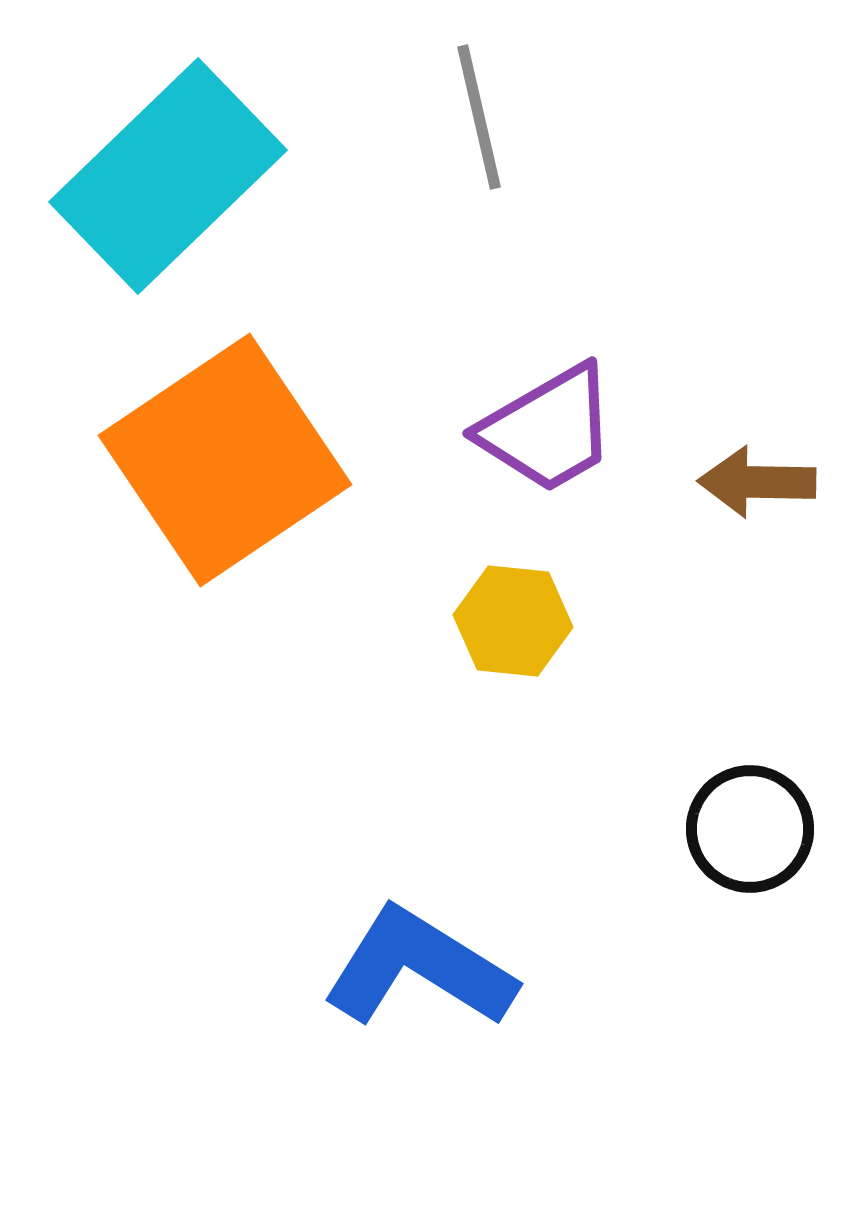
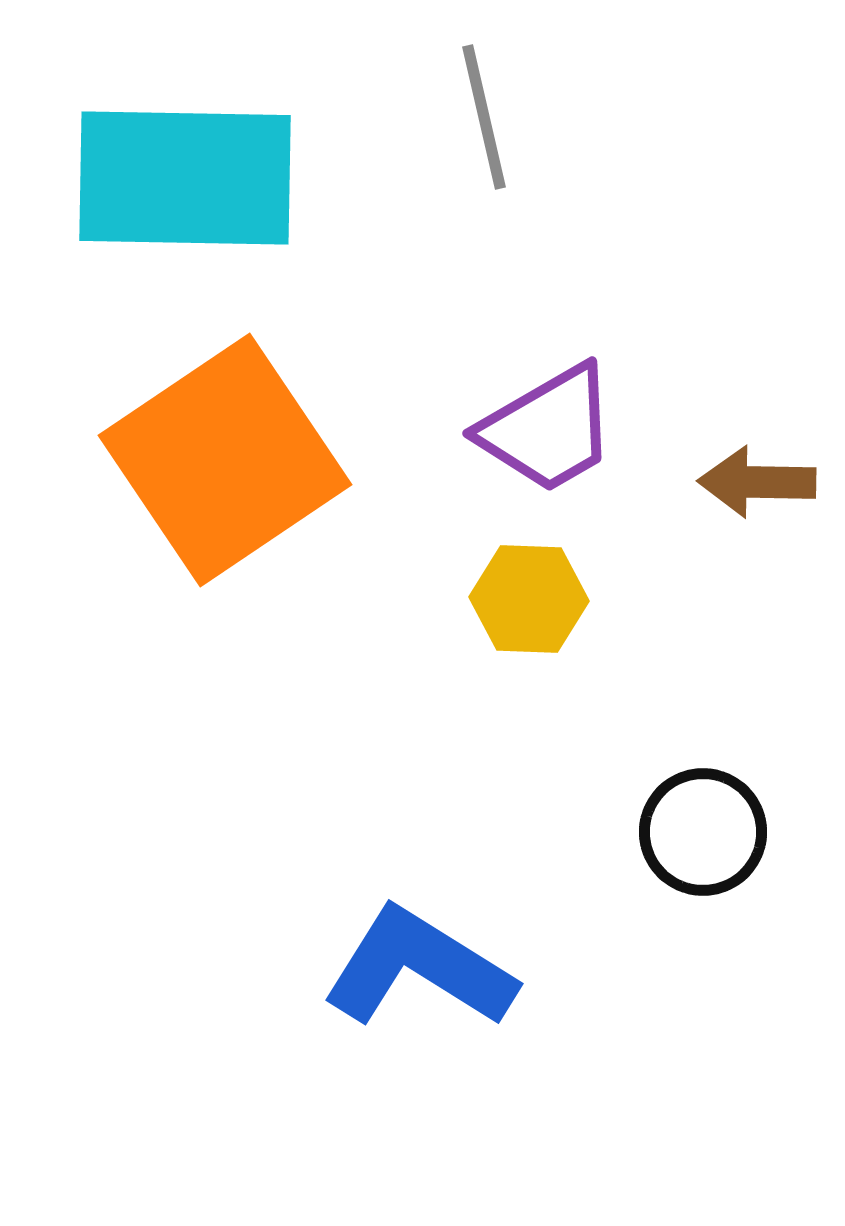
gray line: moved 5 px right
cyan rectangle: moved 17 px right, 2 px down; rotated 45 degrees clockwise
yellow hexagon: moved 16 px right, 22 px up; rotated 4 degrees counterclockwise
black circle: moved 47 px left, 3 px down
